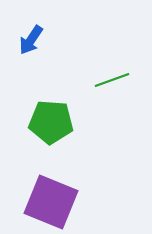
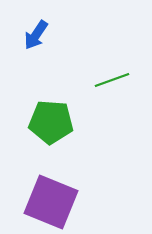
blue arrow: moved 5 px right, 5 px up
